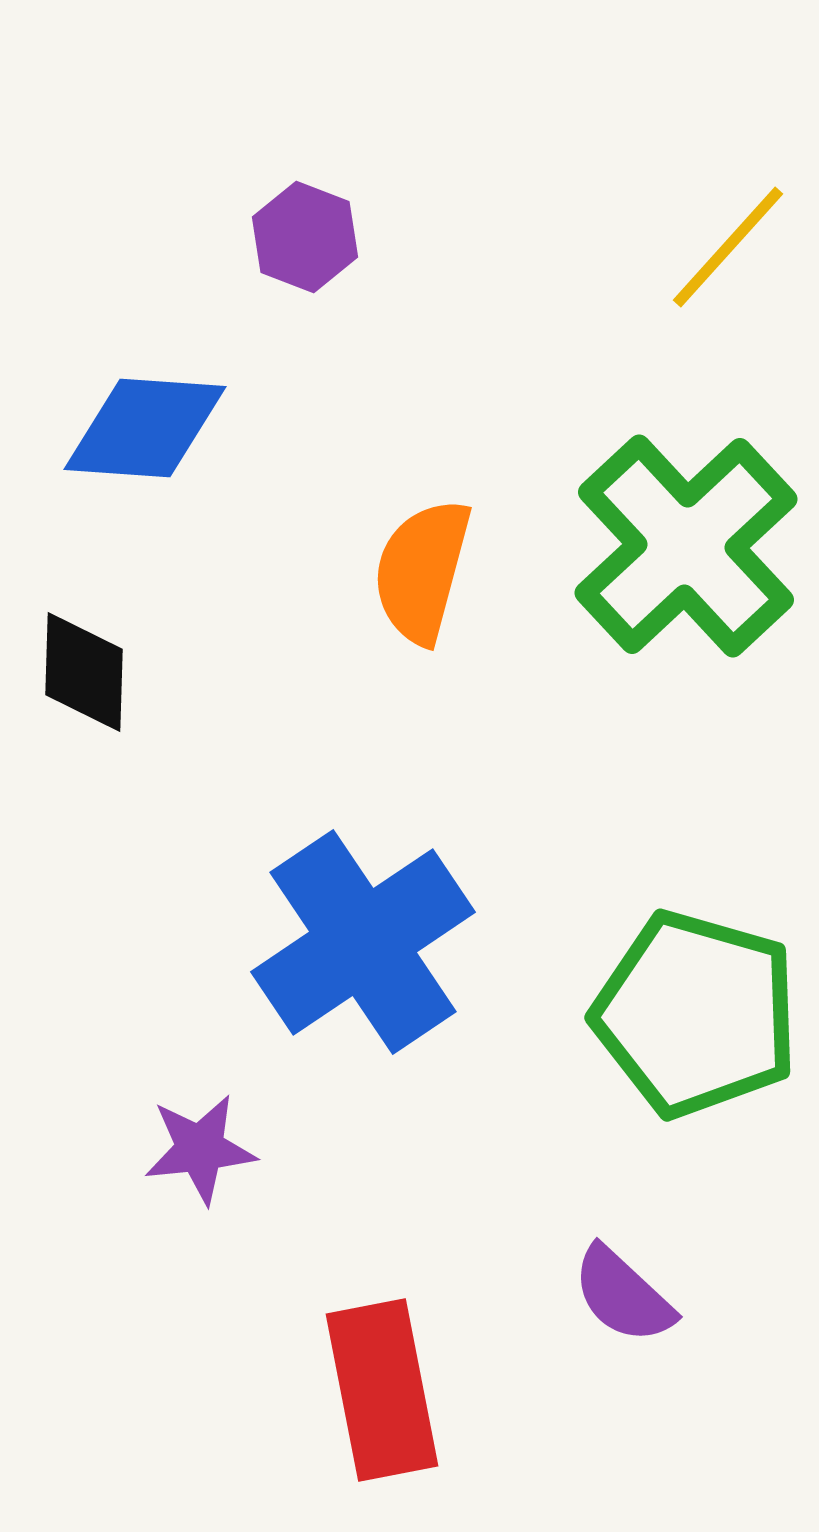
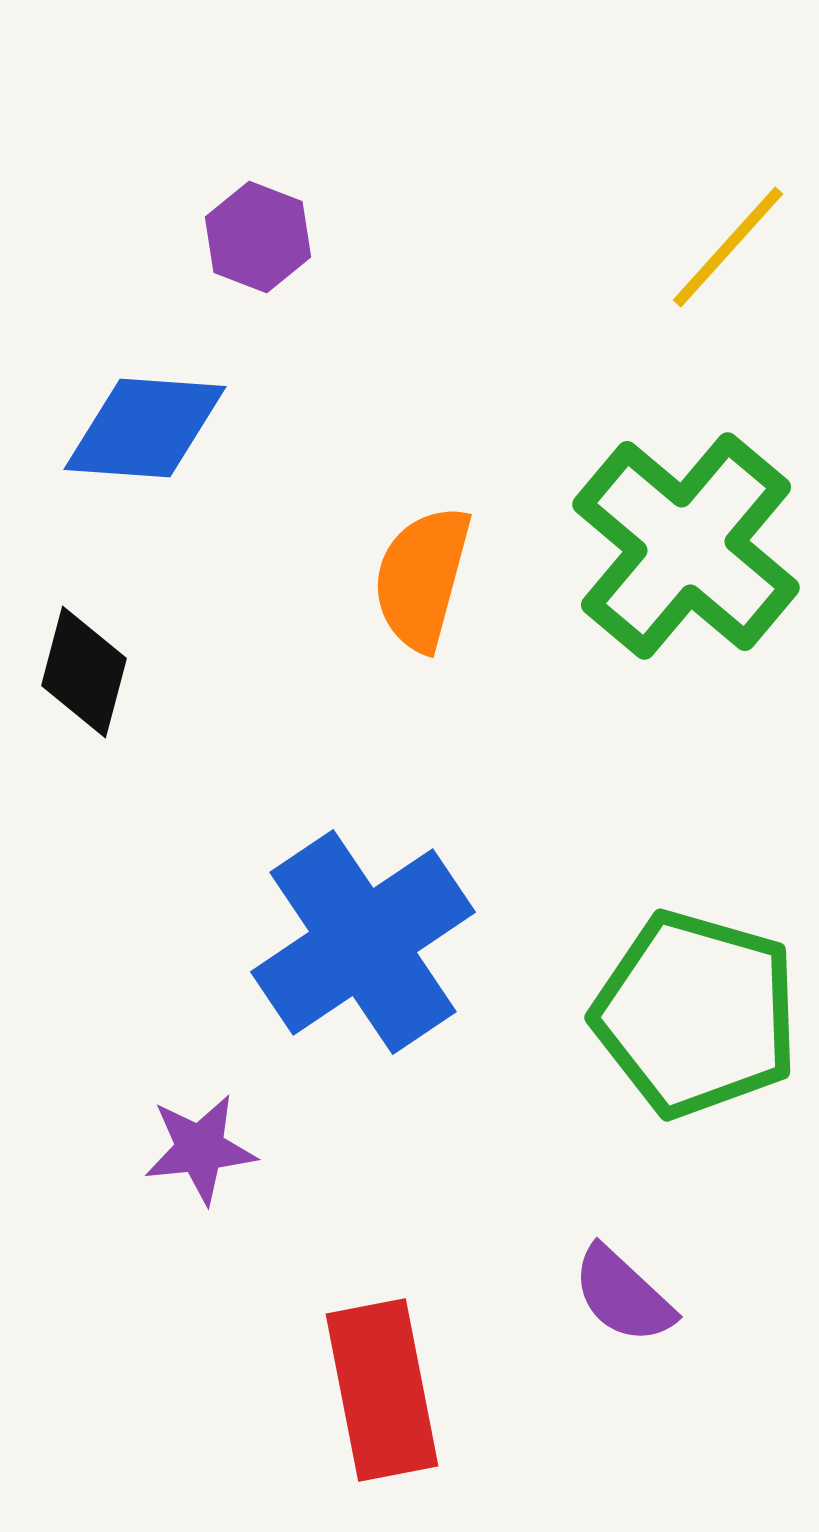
purple hexagon: moved 47 px left
green cross: rotated 7 degrees counterclockwise
orange semicircle: moved 7 px down
black diamond: rotated 13 degrees clockwise
